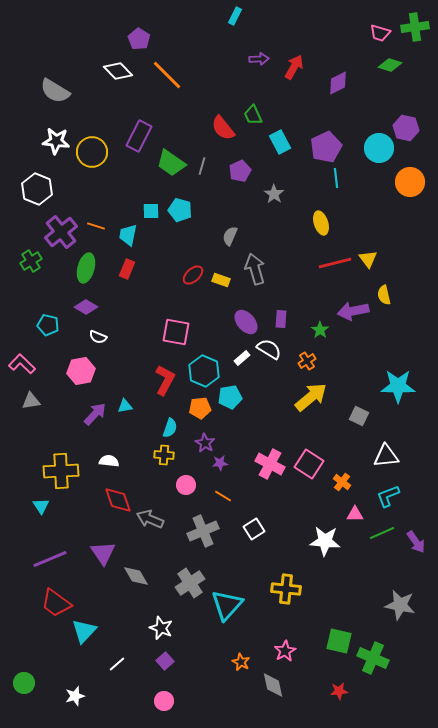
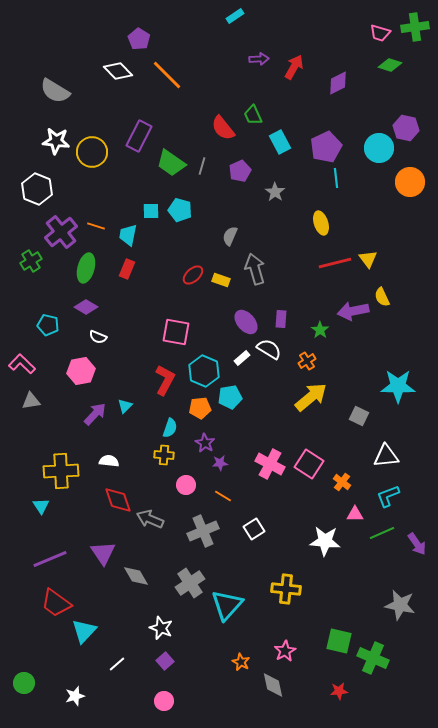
cyan rectangle at (235, 16): rotated 30 degrees clockwise
gray star at (274, 194): moved 1 px right, 2 px up
yellow semicircle at (384, 295): moved 2 px left, 2 px down; rotated 12 degrees counterclockwise
cyan triangle at (125, 406): rotated 35 degrees counterclockwise
purple arrow at (416, 542): moved 1 px right, 2 px down
